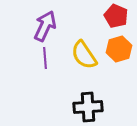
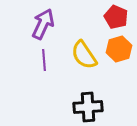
red pentagon: moved 1 px down
purple arrow: moved 2 px left, 2 px up
purple line: moved 1 px left, 2 px down
